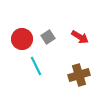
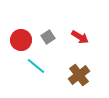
red circle: moved 1 px left, 1 px down
cyan line: rotated 24 degrees counterclockwise
brown cross: rotated 20 degrees counterclockwise
